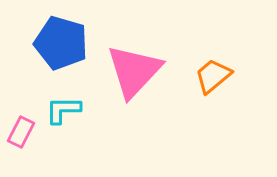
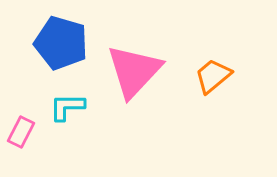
cyan L-shape: moved 4 px right, 3 px up
